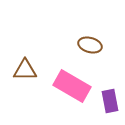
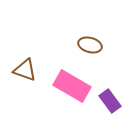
brown triangle: rotated 20 degrees clockwise
purple rectangle: rotated 25 degrees counterclockwise
